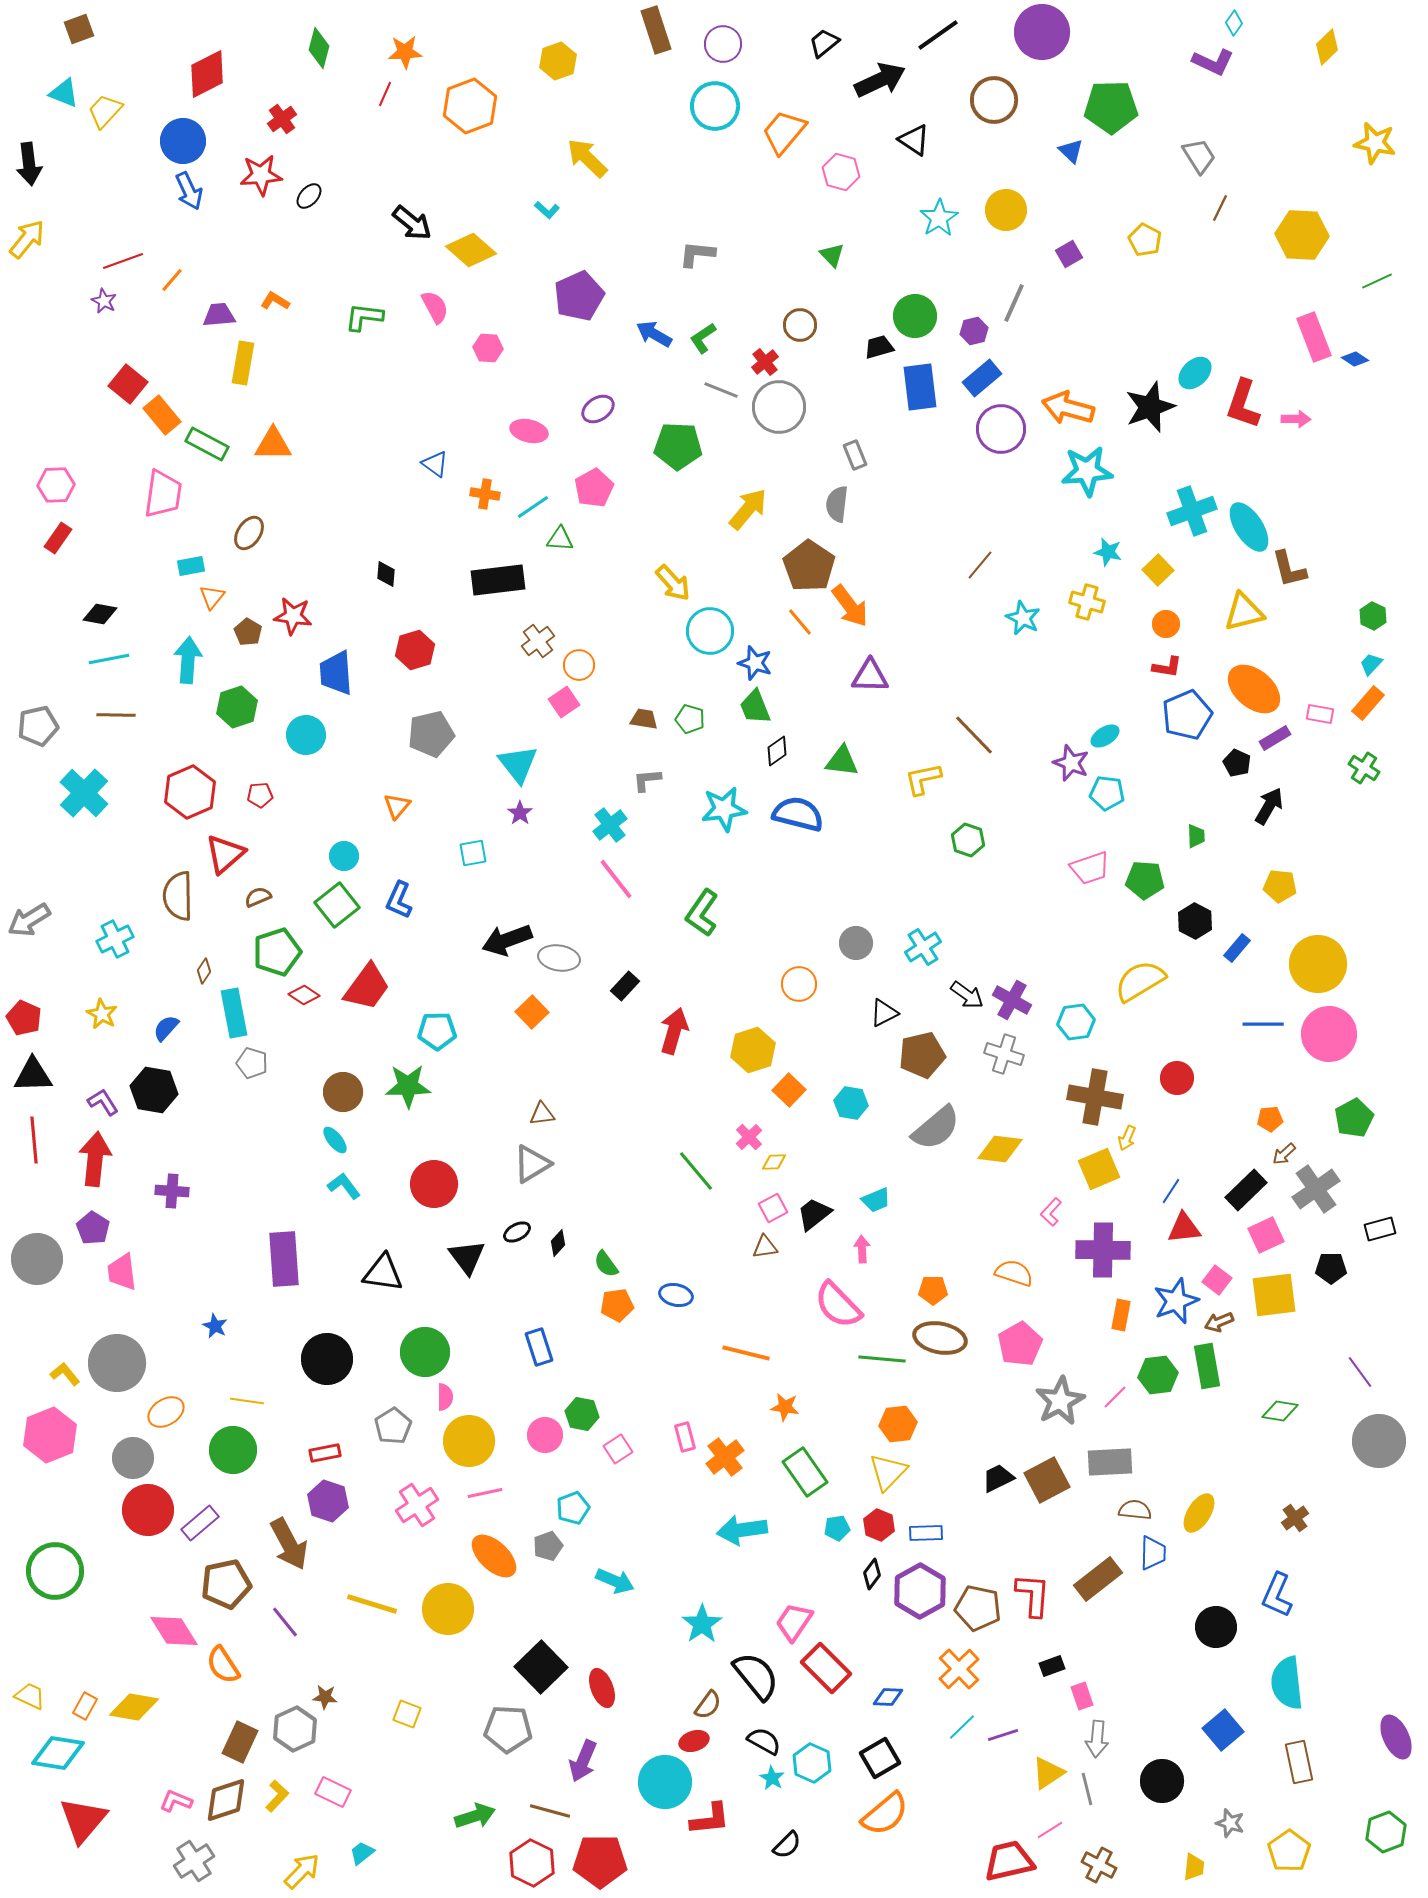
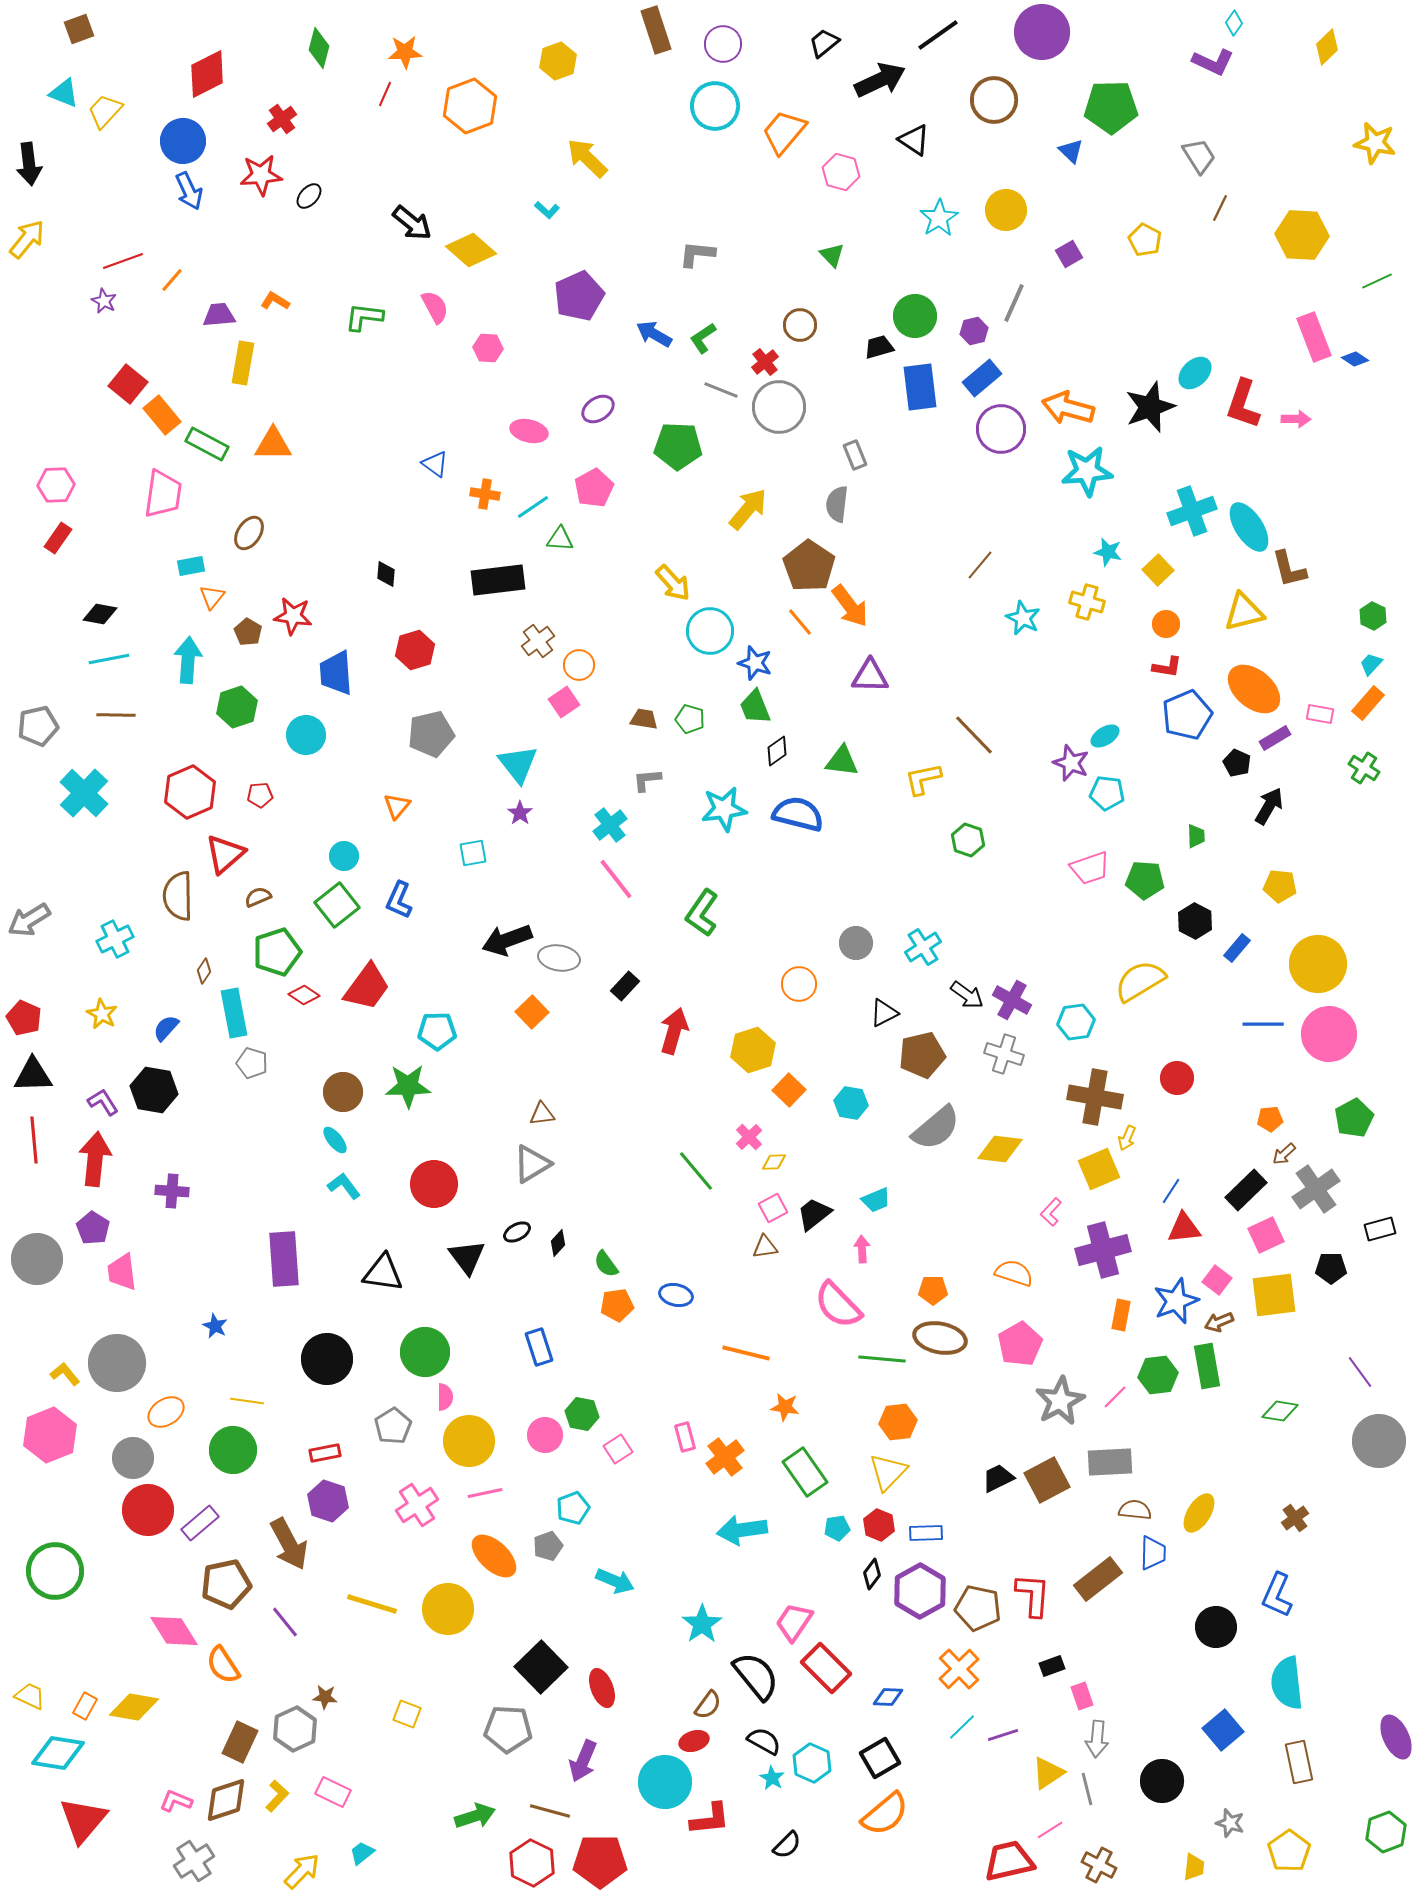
purple cross at (1103, 1250): rotated 16 degrees counterclockwise
orange hexagon at (898, 1424): moved 2 px up
